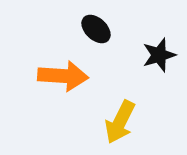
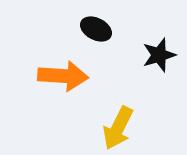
black ellipse: rotated 16 degrees counterclockwise
yellow arrow: moved 2 px left, 6 px down
